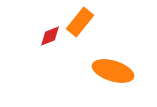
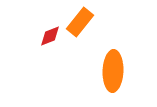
orange ellipse: rotated 75 degrees clockwise
